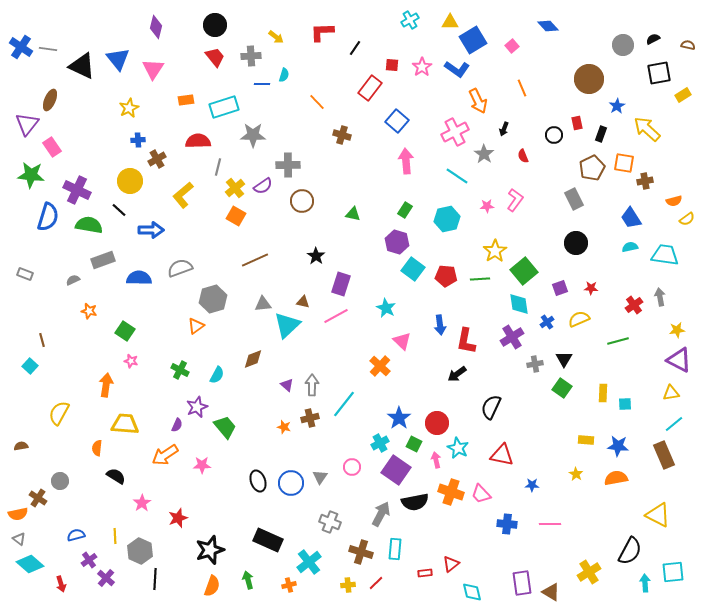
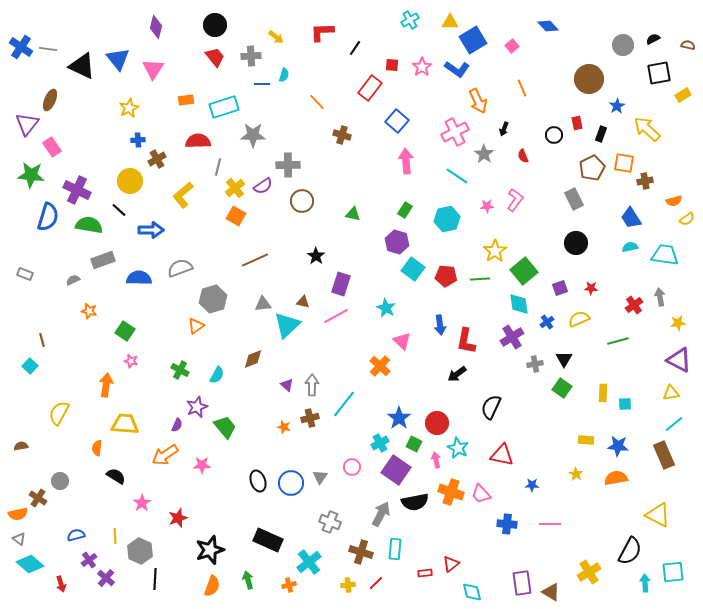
yellow star at (677, 330): moved 1 px right, 7 px up
